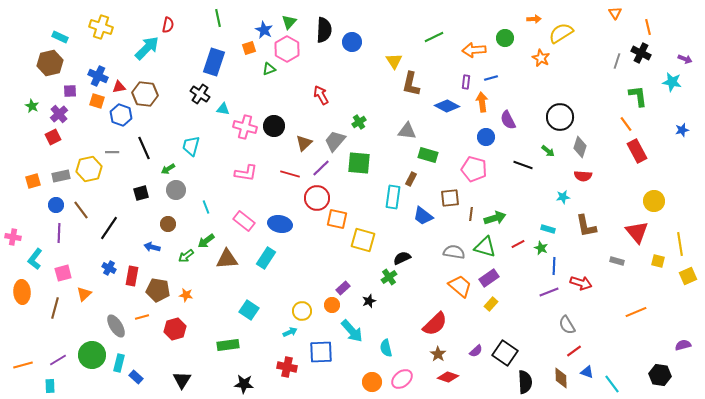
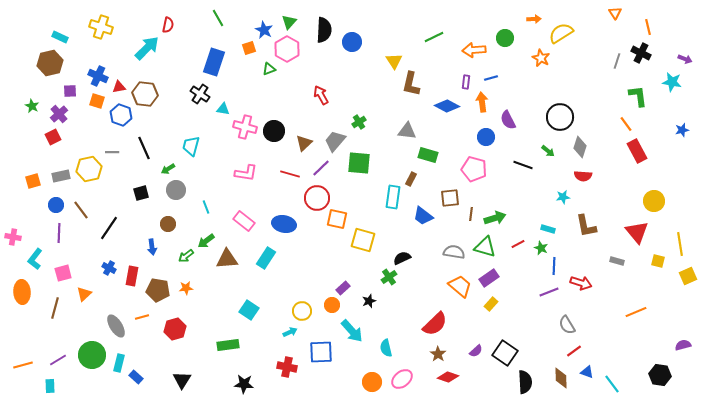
green line at (218, 18): rotated 18 degrees counterclockwise
black circle at (274, 126): moved 5 px down
blue ellipse at (280, 224): moved 4 px right
blue arrow at (152, 247): rotated 112 degrees counterclockwise
orange star at (186, 295): moved 7 px up; rotated 16 degrees counterclockwise
